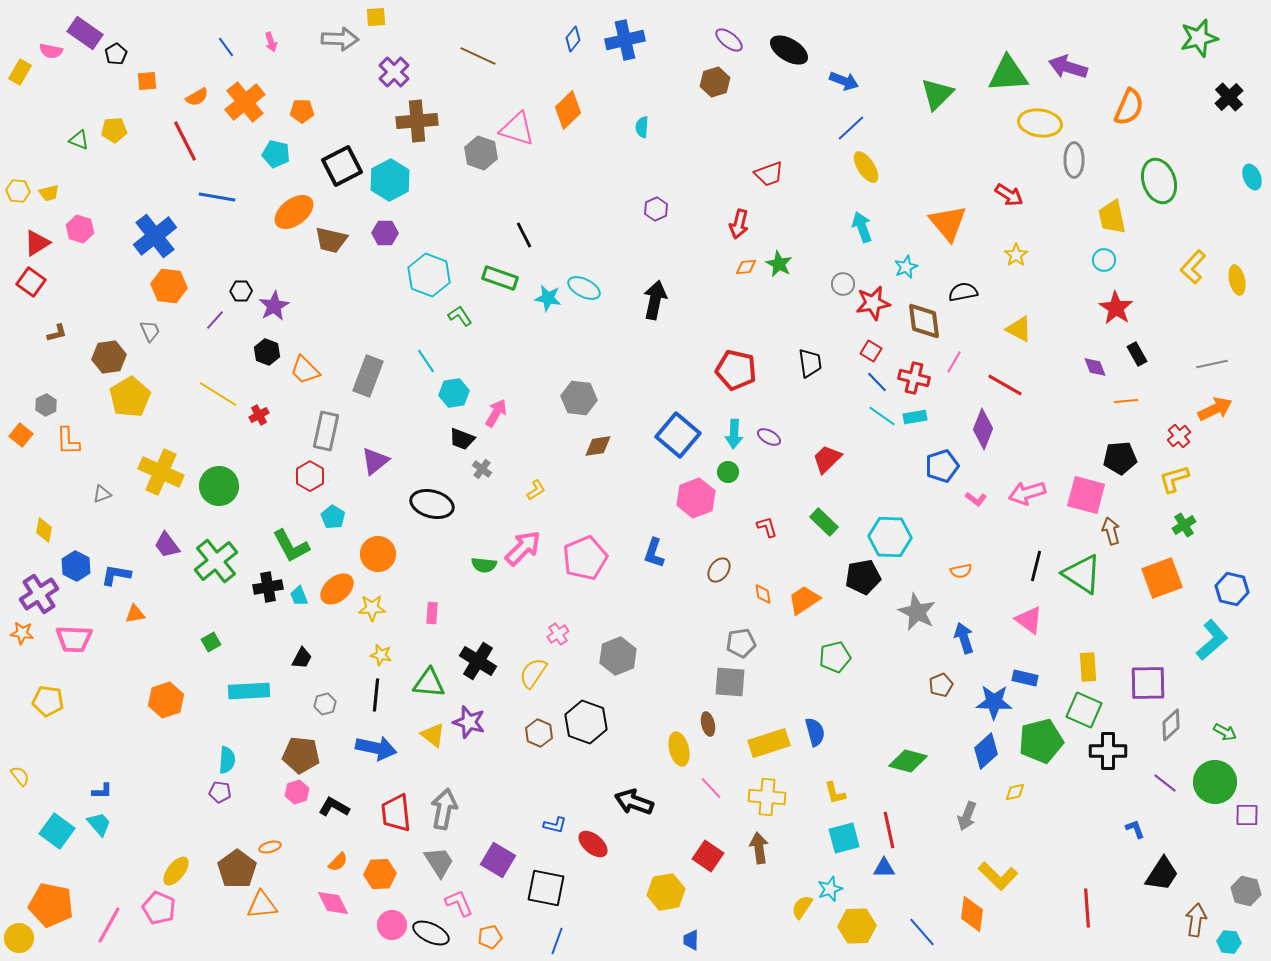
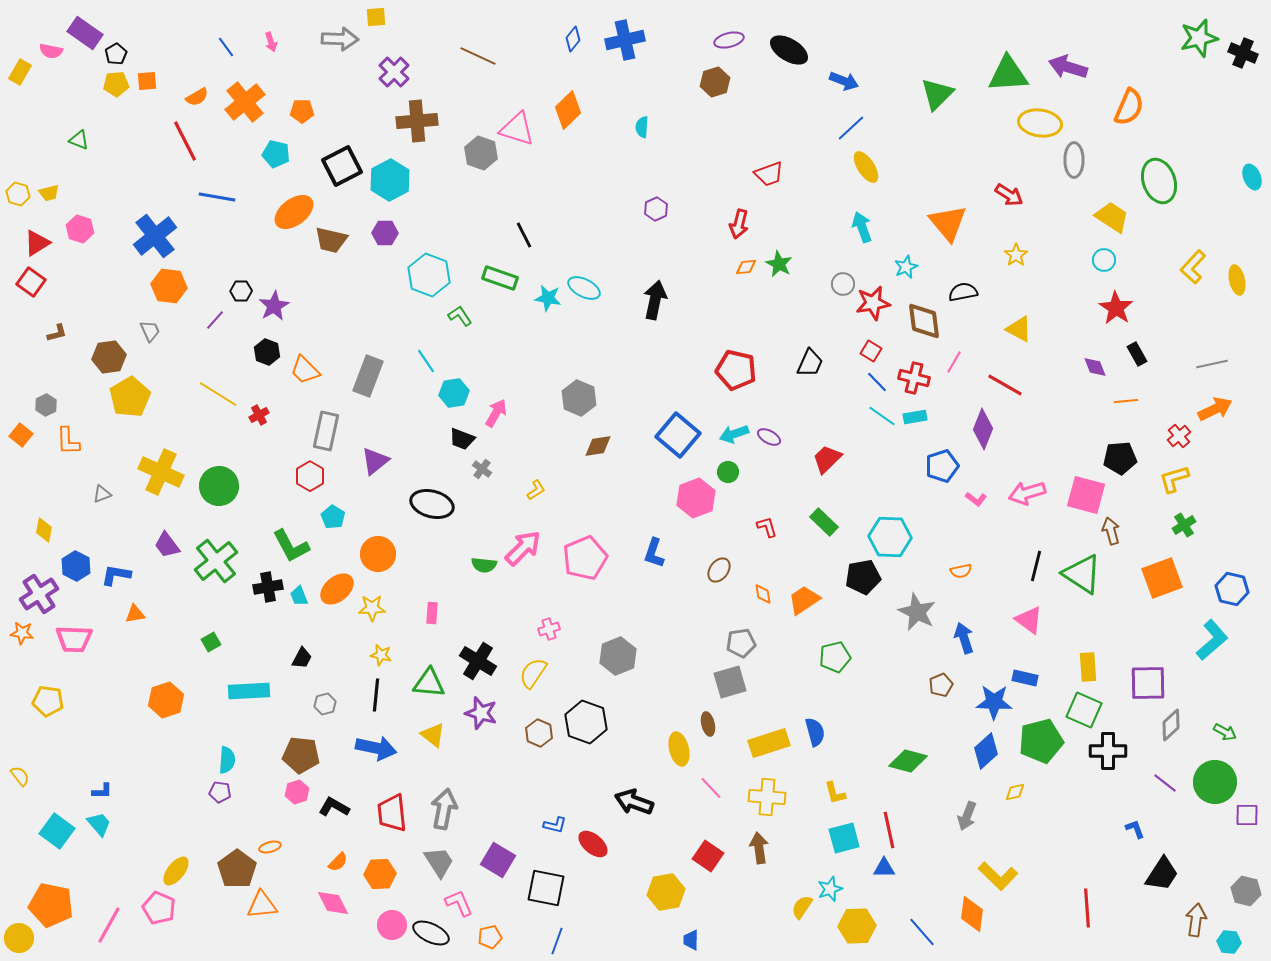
purple ellipse at (729, 40): rotated 52 degrees counterclockwise
black cross at (1229, 97): moved 14 px right, 44 px up; rotated 24 degrees counterclockwise
yellow pentagon at (114, 130): moved 2 px right, 46 px up
yellow hexagon at (18, 191): moved 3 px down; rotated 10 degrees clockwise
yellow trapezoid at (1112, 217): rotated 135 degrees clockwise
black trapezoid at (810, 363): rotated 32 degrees clockwise
gray hexagon at (579, 398): rotated 16 degrees clockwise
cyan arrow at (734, 434): rotated 68 degrees clockwise
pink cross at (558, 634): moved 9 px left, 5 px up; rotated 15 degrees clockwise
gray square at (730, 682): rotated 20 degrees counterclockwise
purple star at (469, 722): moved 12 px right, 9 px up
red trapezoid at (396, 813): moved 4 px left
